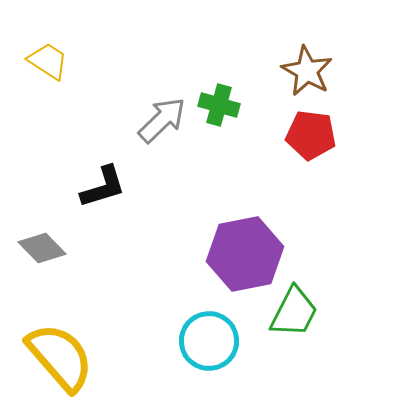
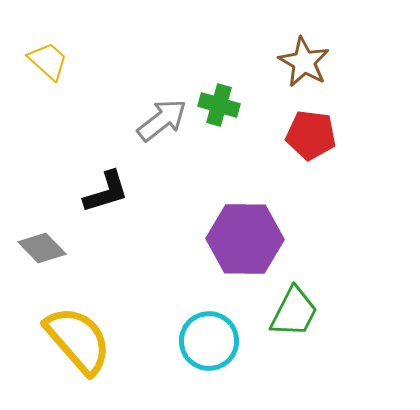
yellow trapezoid: rotated 9 degrees clockwise
brown star: moved 3 px left, 9 px up
gray arrow: rotated 6 degrees clockwise
black L-shape: moved 3 px right, 5 px down
purple hexagon: moved 15 px up; rotated 12 degrees clockwise
yellow semicircle: moved 18 px right, 17 px up
